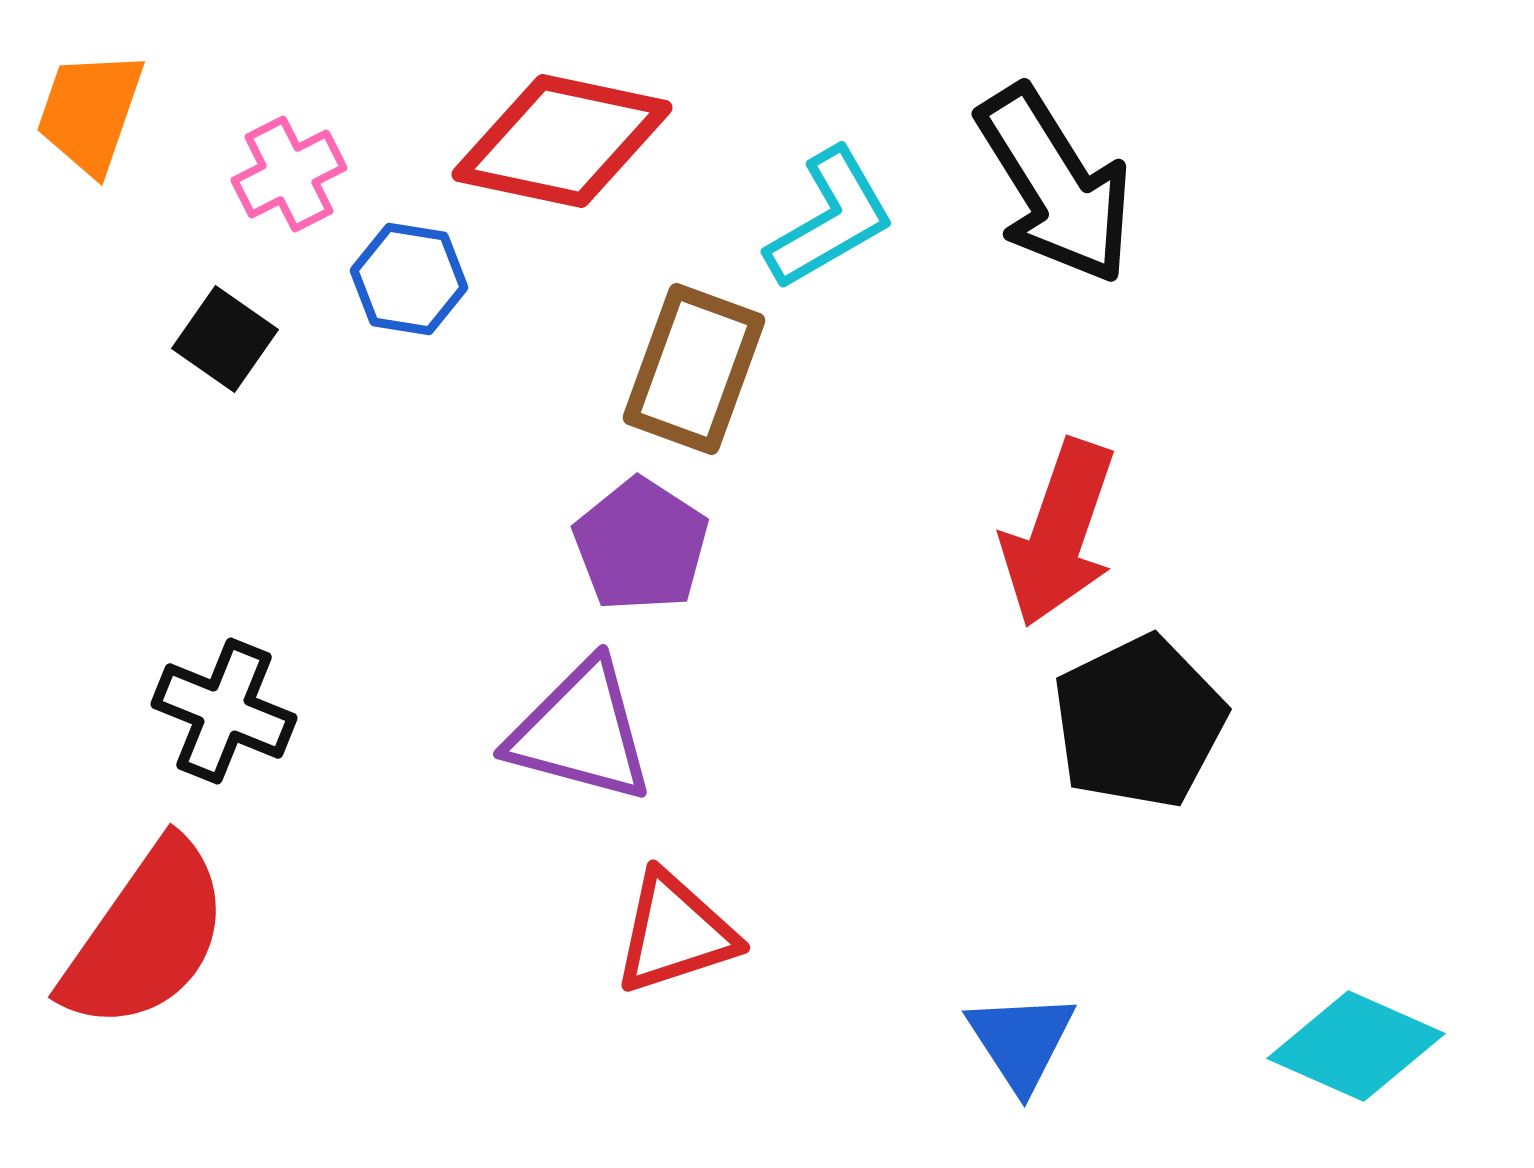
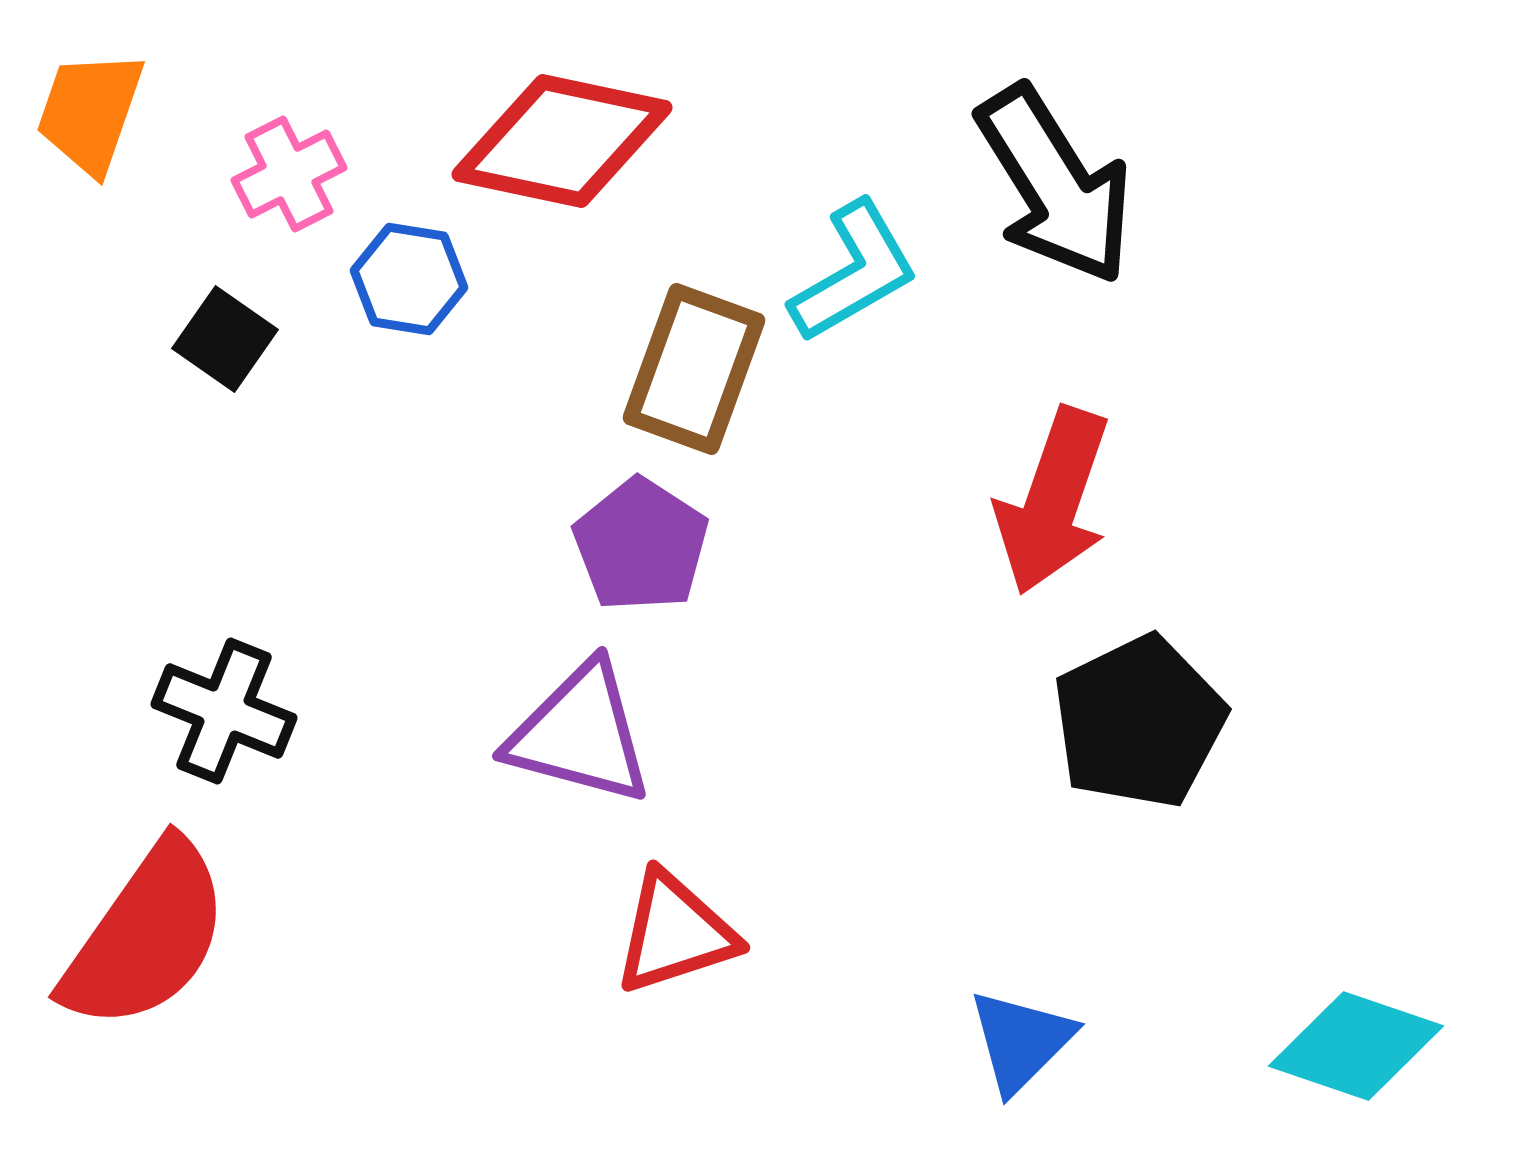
cyan L-shape: moved 24 px right, 53 px down
red arrow: moved 6 px left, 32 px up
purple triangle: moved 1 px left, 2 px down
blue triangle: rotated 18 degrees clockwise
cyan diamond: rotated 5 degrees counterclockwise
